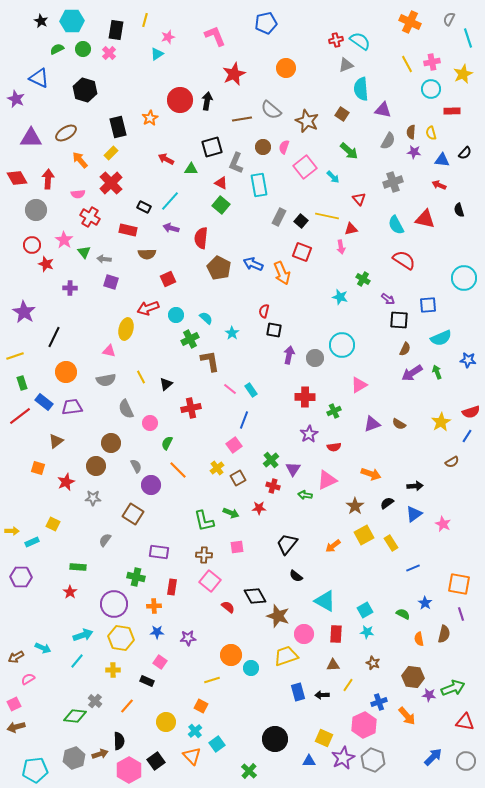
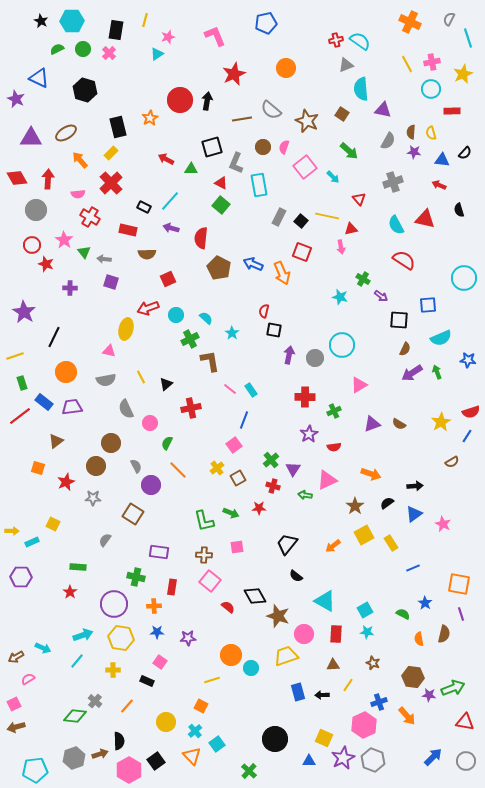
purple arrow at (388, 299): moved 7 px left, 3 px up
